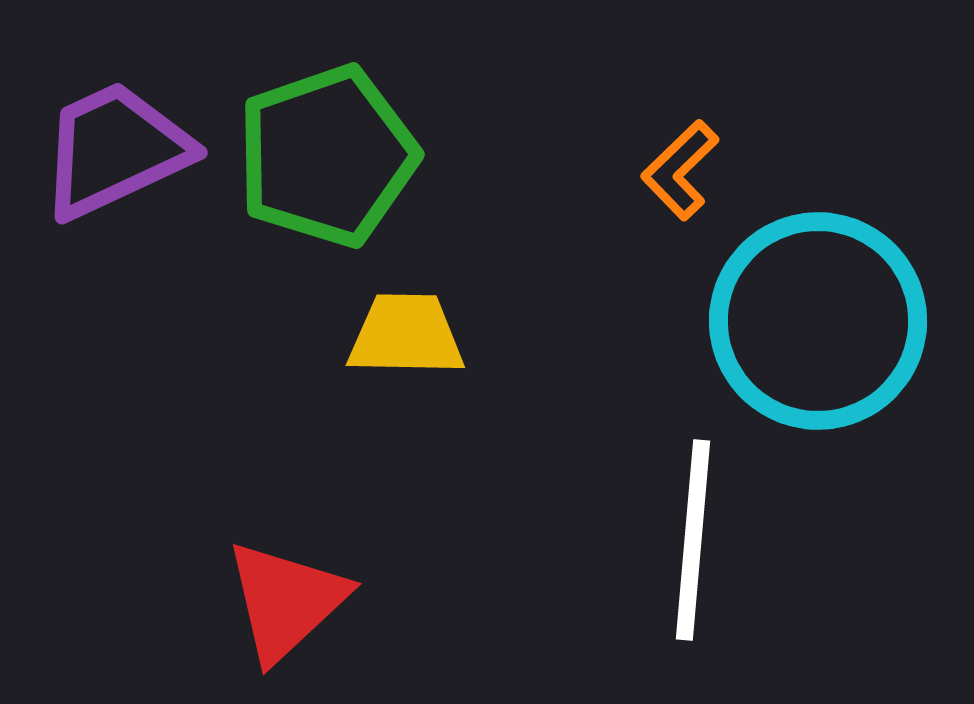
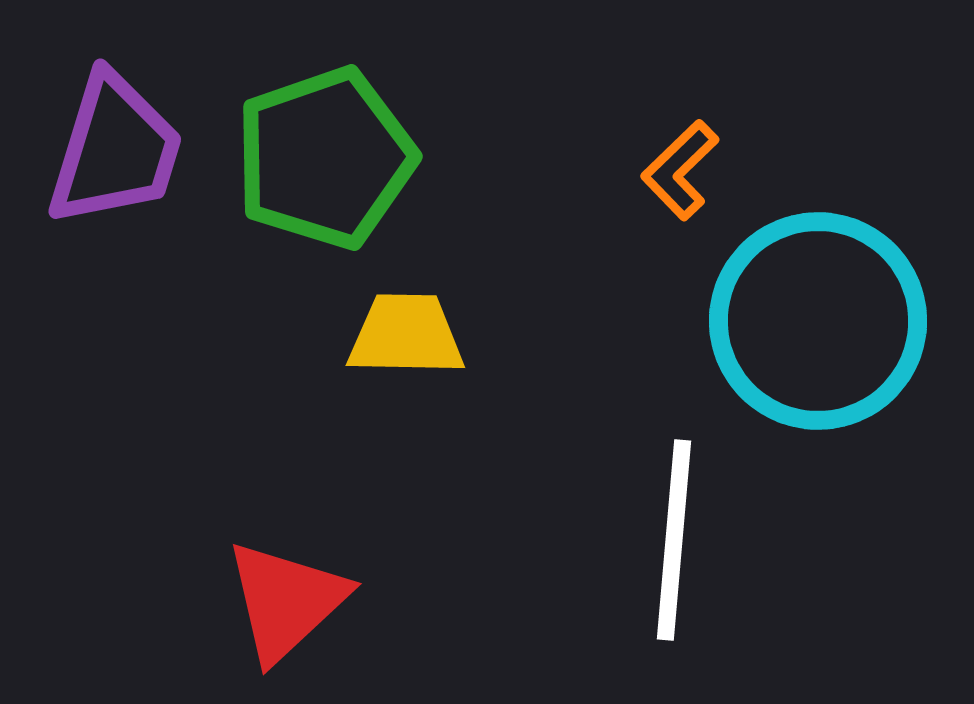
purple trapezoid: rotated 132 degrees clockwise
green pentagon: moved 2 px left, 2 px down
white line: moved 19 px left
